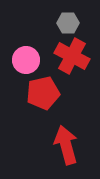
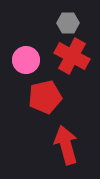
red pentagon: moved 2 px right, 4 px down
